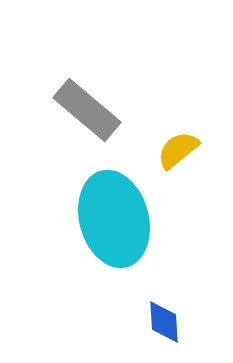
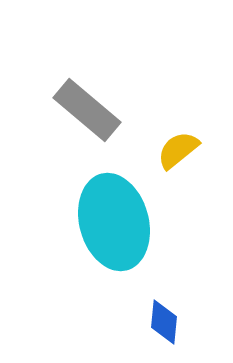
cyan ellipse: moved 3 px down
blue diamond: rotated 9 degrees clockwise
